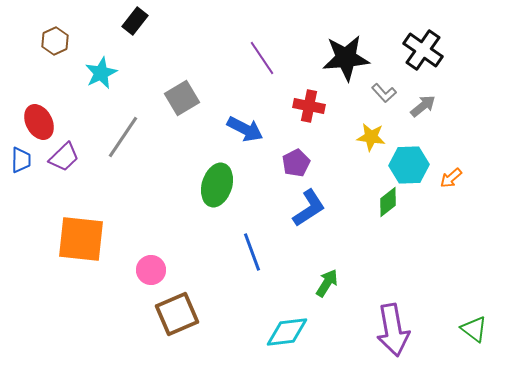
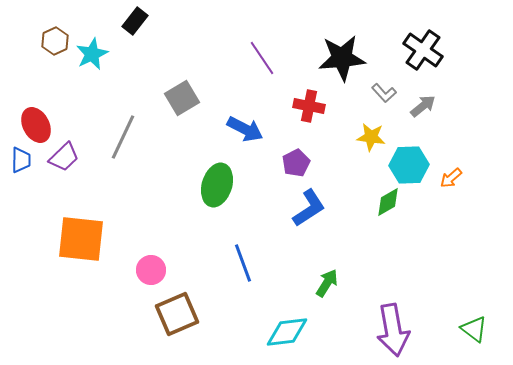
black star: moved 4 px left
cyan star: moved 9 px left, 19 px up
red ellipse: moved 3 px left, 3 px down
gray line: rotated 9 degrees counterclockwise
green diamond: rotated 8 degrees clockwise
blue line: moved 9 px left, 11 px down
